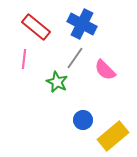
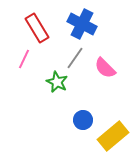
red rectangle: moved 1 px right, 1 px down; rotated 20 degrees clockwise
pink line: rotated 18 degrees clockwise
pink semicircle: moved 2 px up
